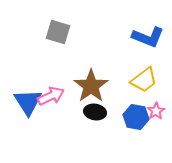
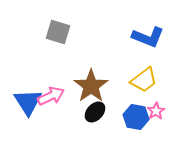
black ellipse: rotated 55 degrees counterclockwise
